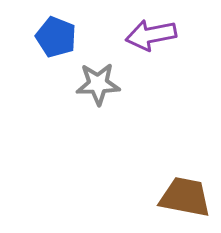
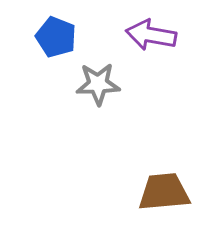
purple arrow: rotated 21 degrees clockwise
brown trapezoid: moved 21 px left, 5 px up; rotated 16 degrees counterclockwise
